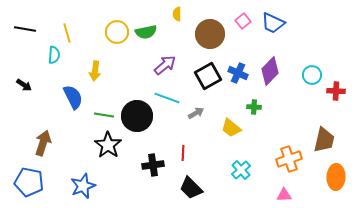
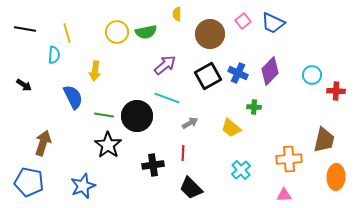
gray arrow: moved 6 px left, 10 px down
orange cross: rotated 15 degrees clockwise
